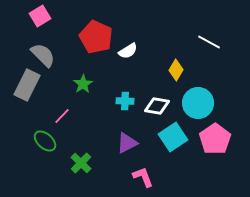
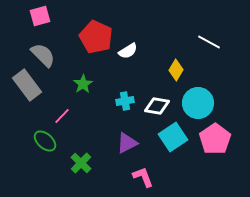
pink square: rotated 15 degrees clockwise
gray rectangle: rotated 64 degrees counterclockwise
cyan cross: rotated 12 degrees counterclockwise
